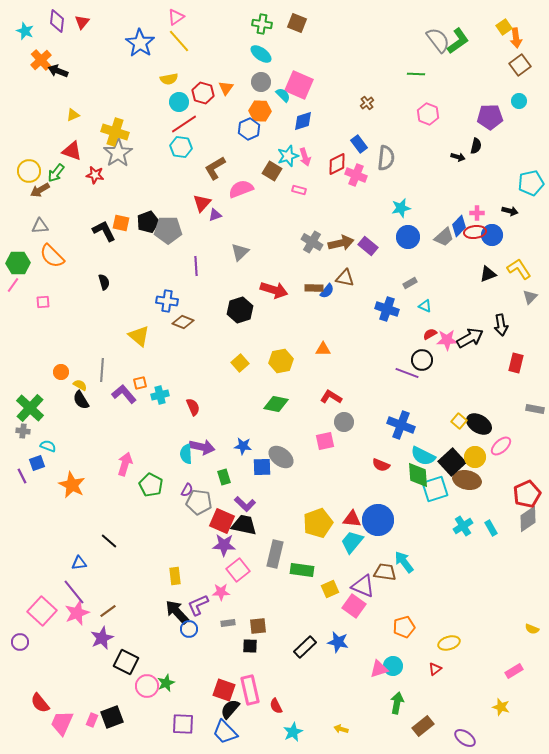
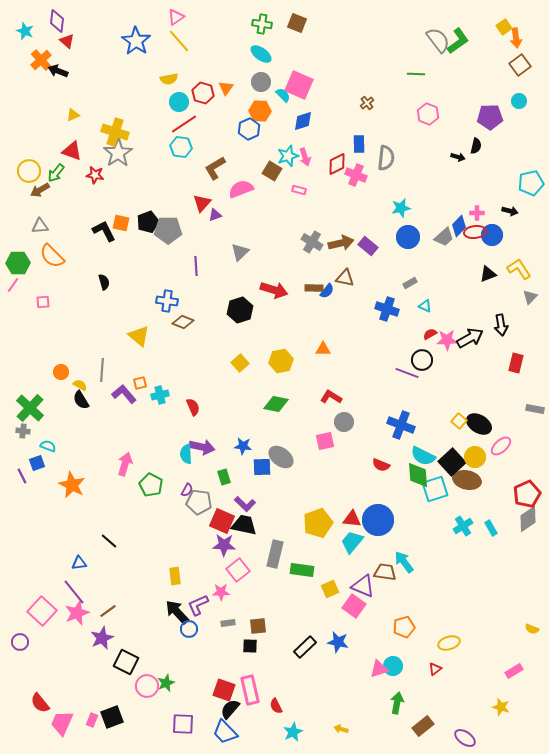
red triangle at (82, 22): moved 15 px left, 19 px down; rotated 28 degrees counterclockwise
blue star at (140, 43): moved 4 px left, 2 px up
blue rectangle at (359, 144): rotated 36 degrees clockwise
